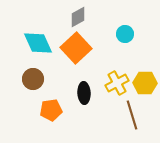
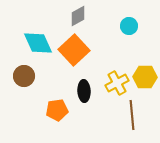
gray diamond: moved 1 px up
cyan circle: moved 4 px right, 8 px up
orange square: moved 2 px left, 2 px down
brown circle: moved 9 px left, 3 px up
yellow hexagon: moved 6 px up
black ellipse: moved 2 px up
orange pentagon: moved 6 px right
brown line: rotated 12 degrees clockwise
